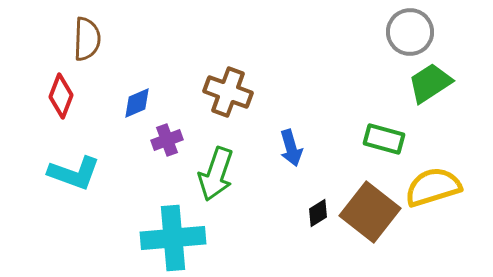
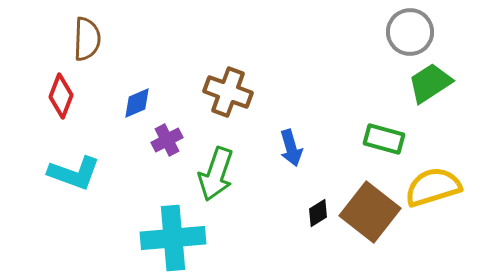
purple cross: rotated 8 degrees counterclockwise
